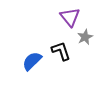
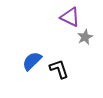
purple triangle: rotated 25 degrees counterclockwise
black L-shape: moved 2 px left, 18 px down
